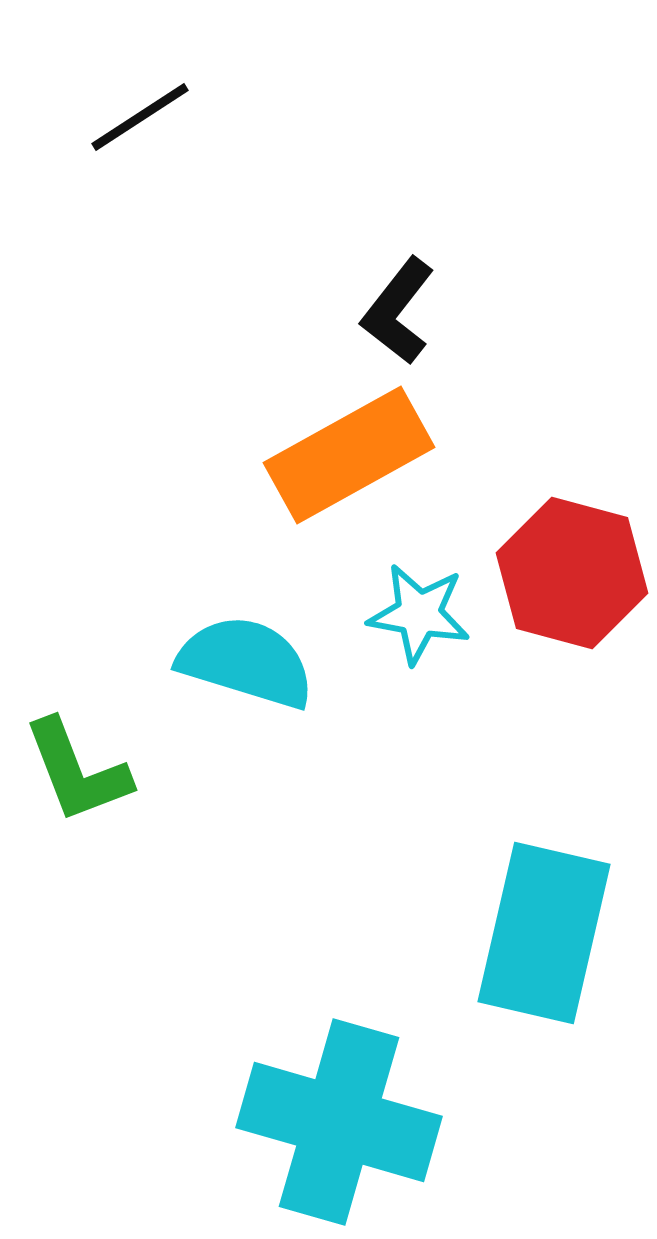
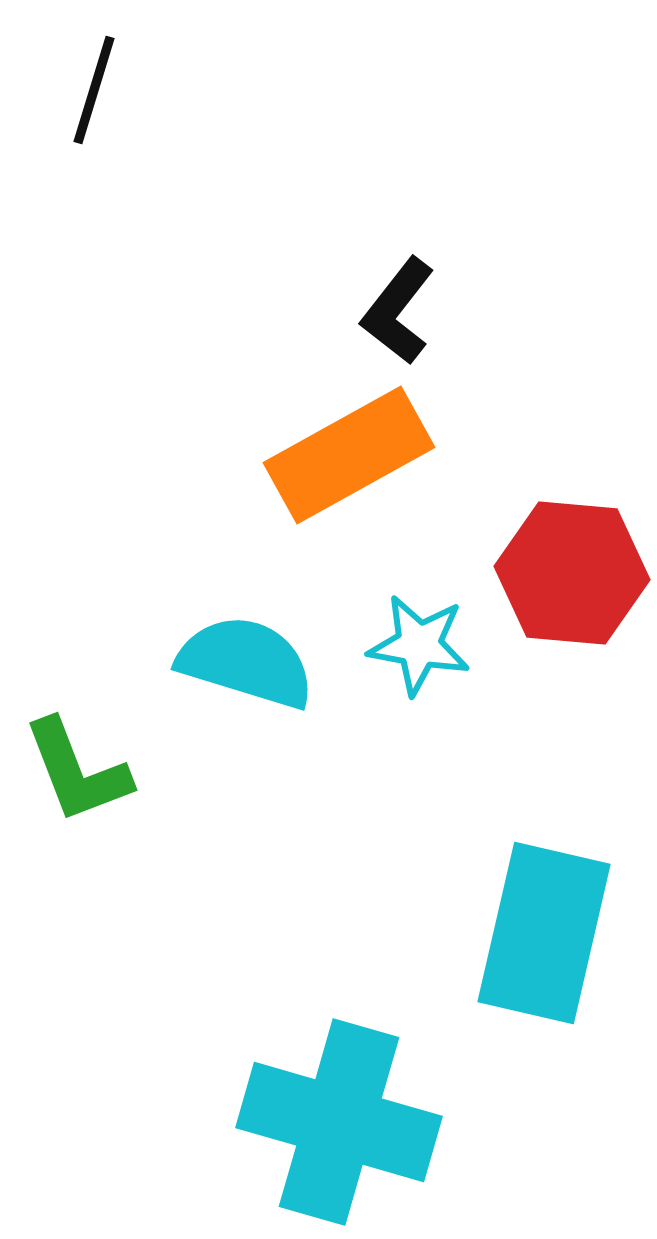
black line: moved 46 px left, 27 px up; rotated 40 degrees counterclockwise
red hexagon: rotated 10 degrees counterclockwise
cyan star: moved 31 px down
